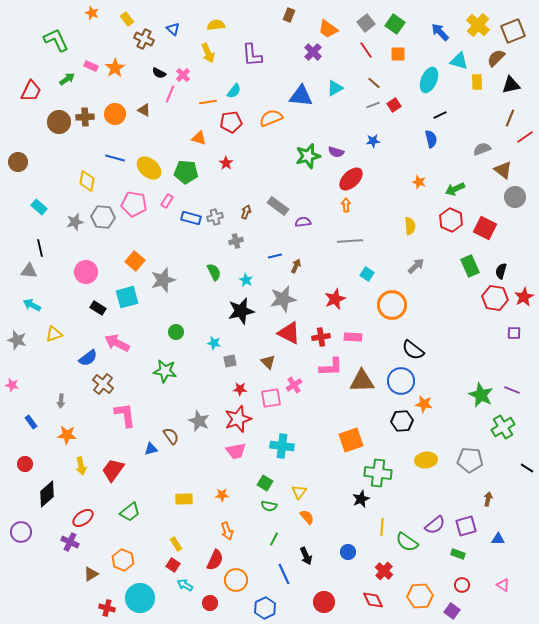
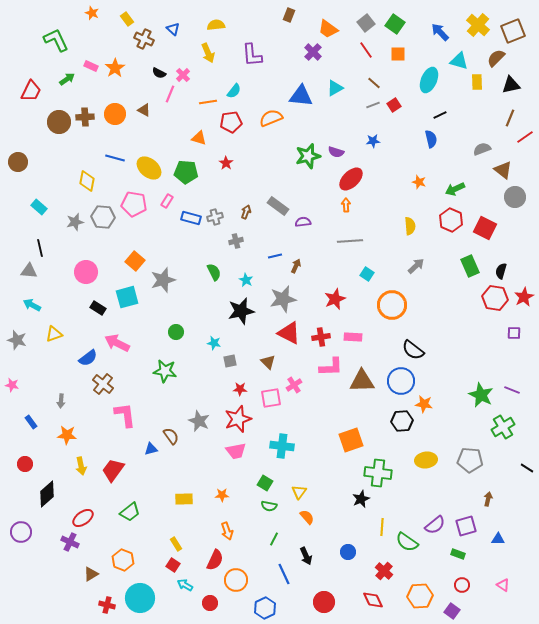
red cross at (107, 608): moved 3 px up
